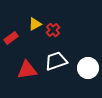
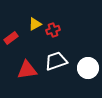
red cross: rotated 24 degrees clockwise
